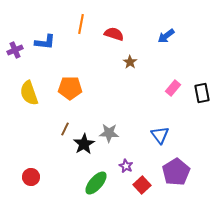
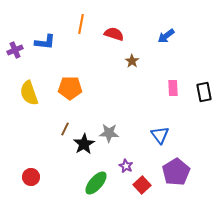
brown star: moved 2 px right, 1 px up
pink rectangle: rotated 42 degrees counterclockwise
black rectangle: moved 2 px right, 1 px up
